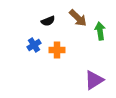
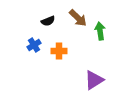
orange cross: moved 2 px right, 1 px down
